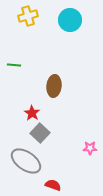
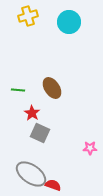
cyan circle: moved 1 px left, 2 px down
green line: moved 4 px right, 25 px down
brown ellipse: moved 2 px left, 2 px down; rotated 40 degrees counterclockwise
gray square: rotated 18 degrees counterclockwise
gray ellipse: moved 5 px right, 13 px down
